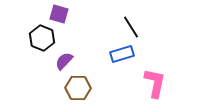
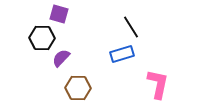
black hexagon: rotated 20 degrees counterclockwise
purple semicircle: moved 3 px left, 3 px up
pink L-shape: moved 3 px right, 1 px down
